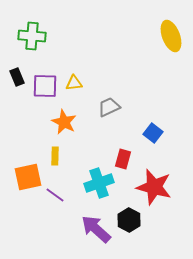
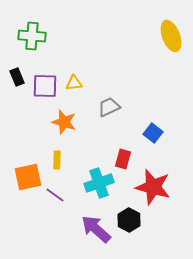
orange star: rotated 10 degrees counterclockwise
yellow rectangle: moved 2 px right, 4 px down
red star: moved 1 px left
